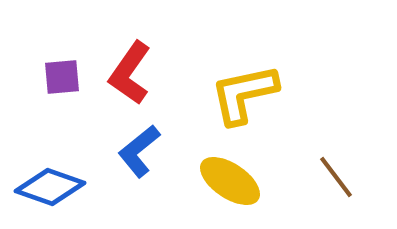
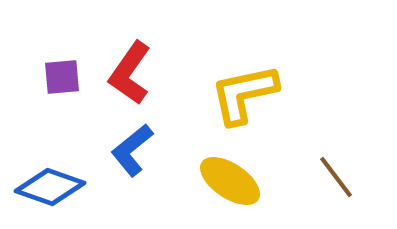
blue L-shape: moved 7 px left, 1 px up
